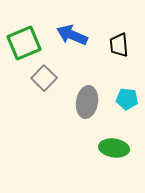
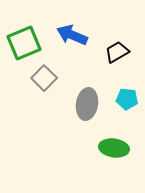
black trapezoid: moved 2 px left, 7 px down; rotated 65 degrees clockwise
gray ellipse: moved 2 px down
